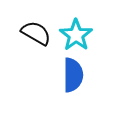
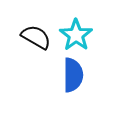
black semicircle: moved 4 px down
